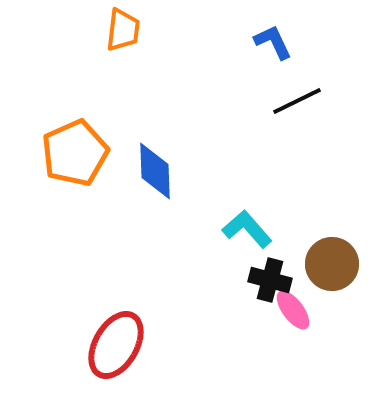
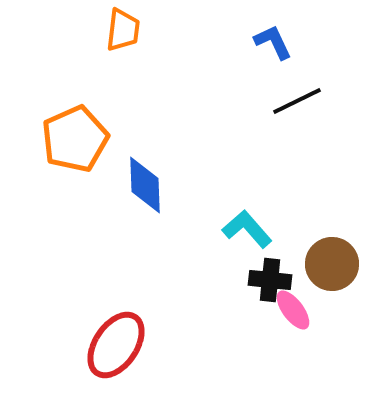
orange pentagon: moved 14 px up
blue diamond: moved 10 px left, 14 px down
black cross: rotated 9 degrees counterclockwise
red ellipse: rotated 4 degrees clockwise
